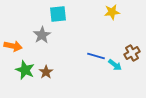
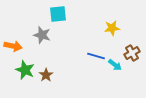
yellow star: moved 16 px down
gray star: rotated 24 degrees counterclockwise
brown star: moved 3 px down
